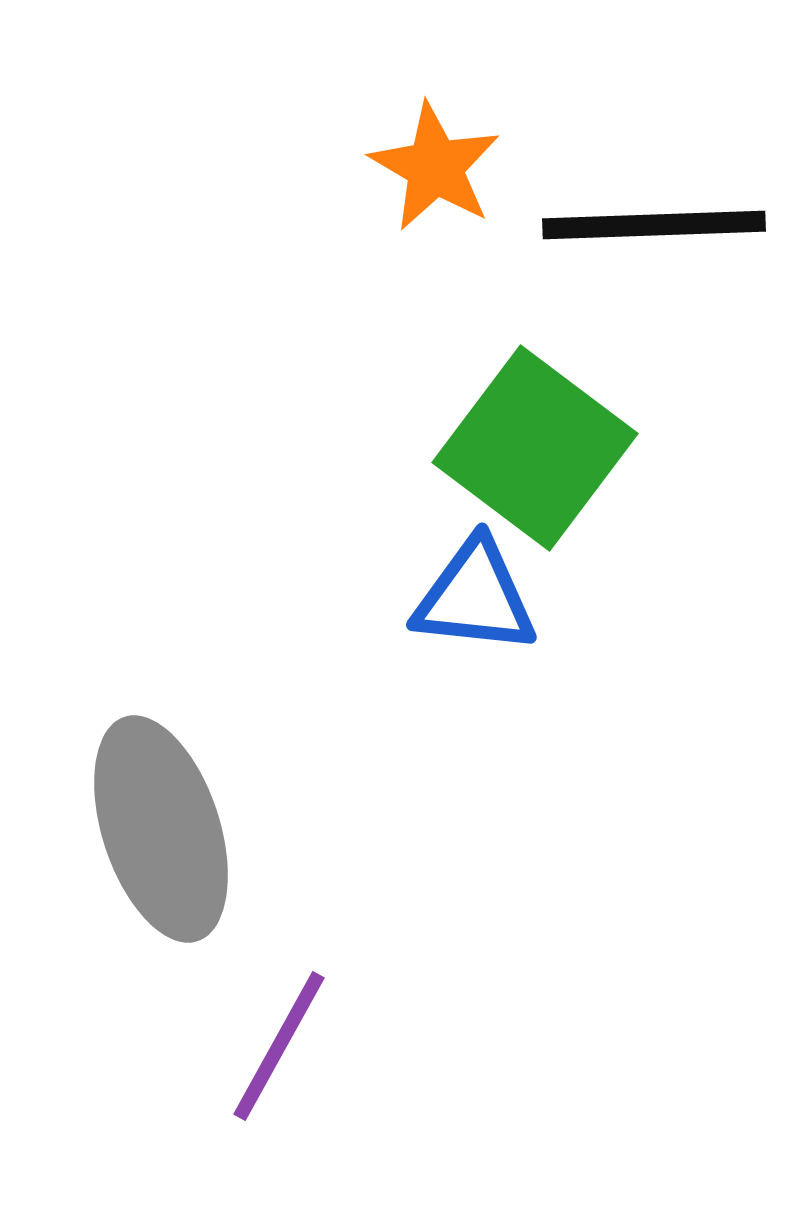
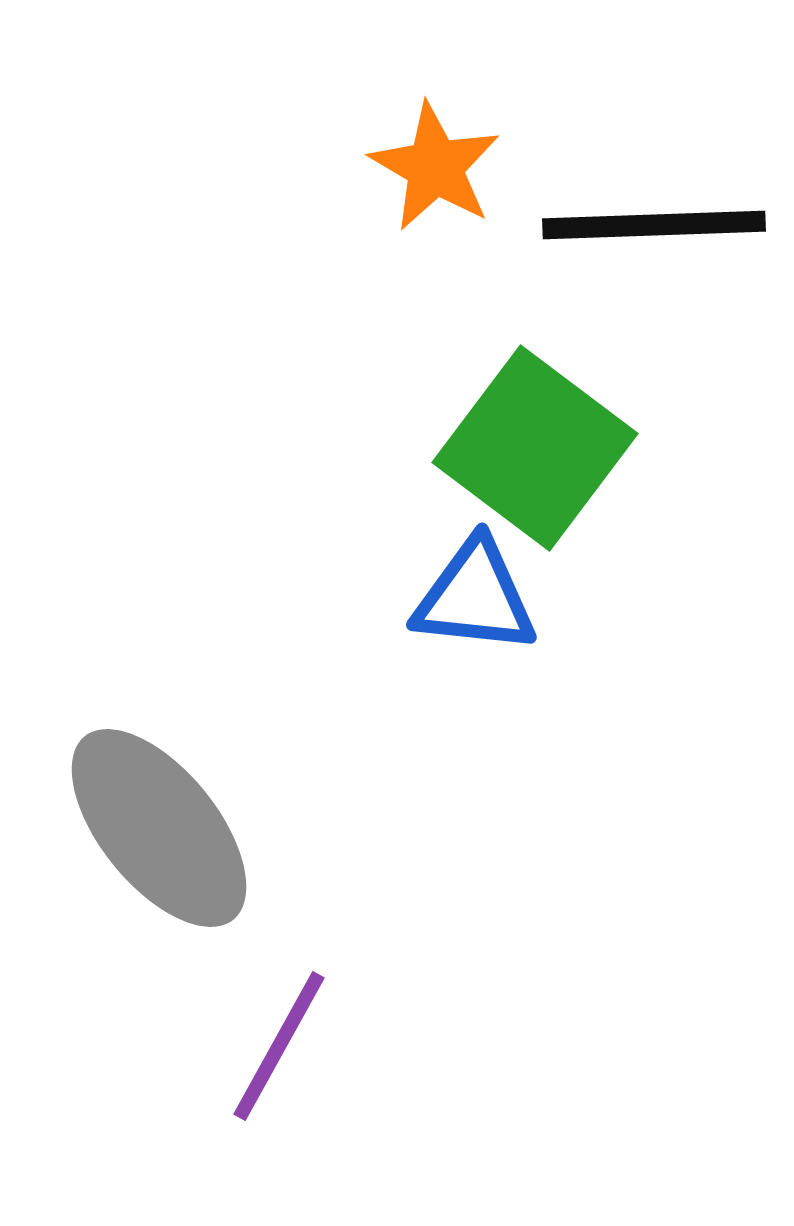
gray ellipse: moved 2 px left, 1 px up; rotated 21 degrees counterclockwise
